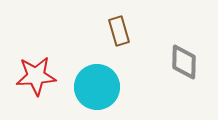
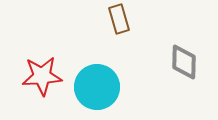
brown rectangle: moved 12 px up
red star: moved 6 px right
